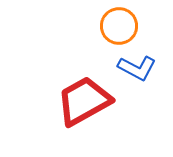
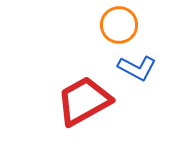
orange circle: moved 1 px up
